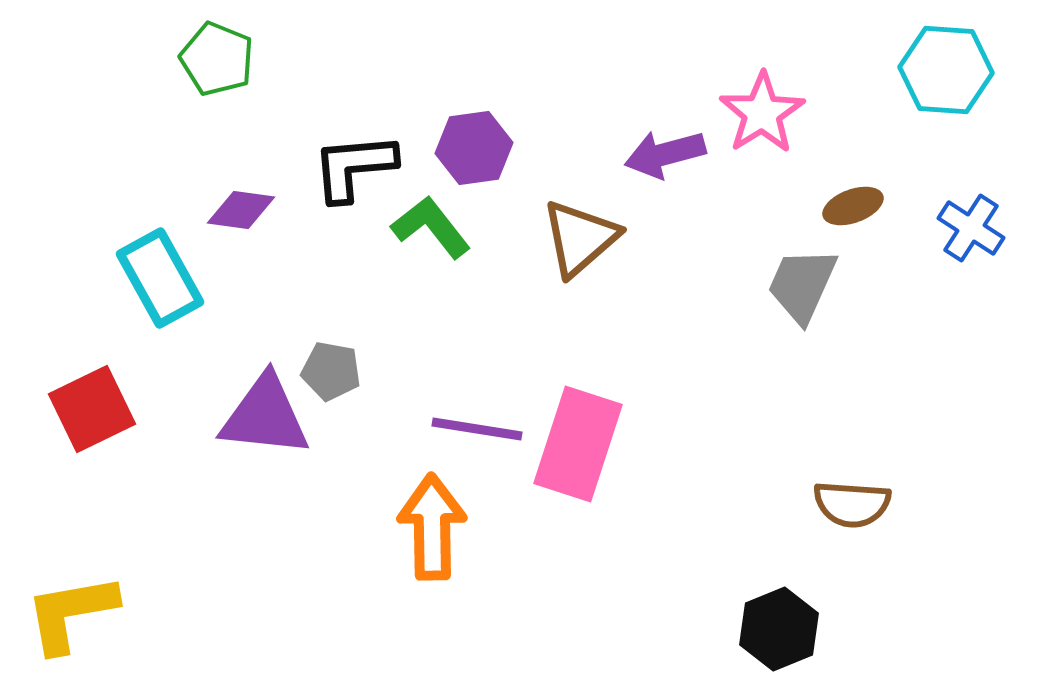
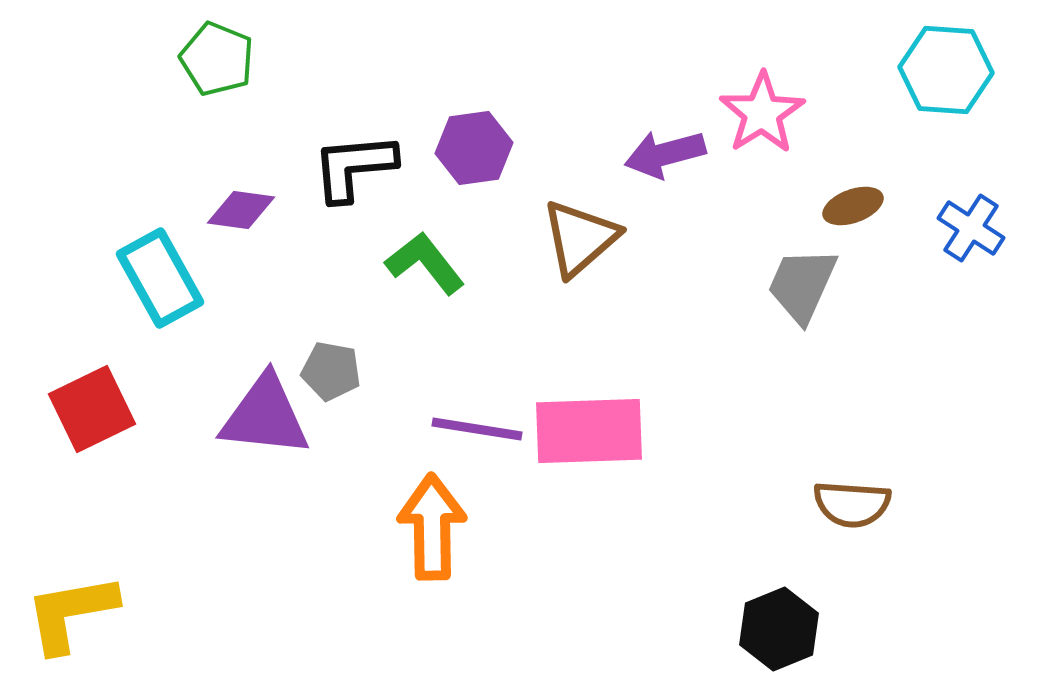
green L-shape: moved 6 px left, 36 px down
pink rectangle: moved 11 px right, 13 px up; rotated 70 degrees clockwise
